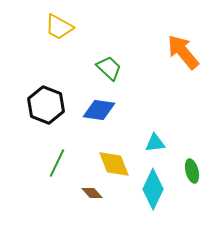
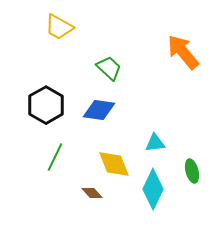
black hexagon: rotated 9 degrees clockwise
green line: moved 2 px left, 6 px up
